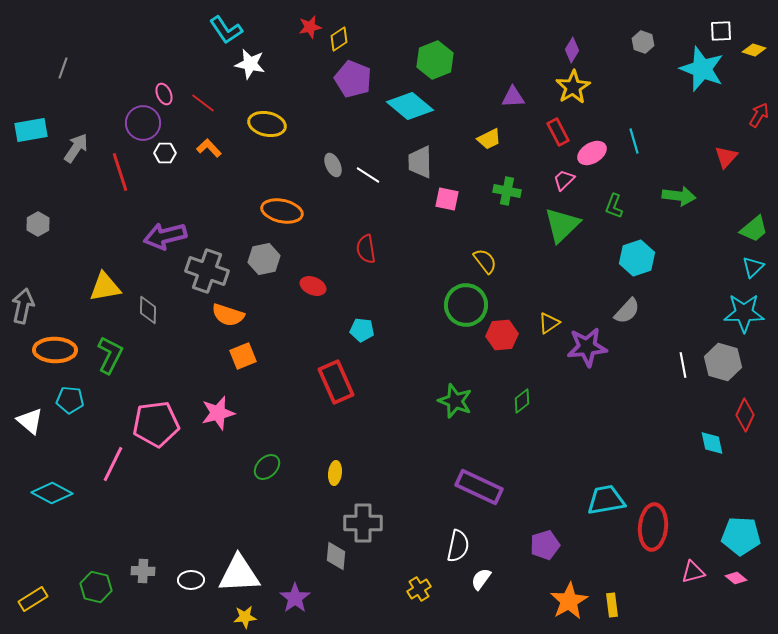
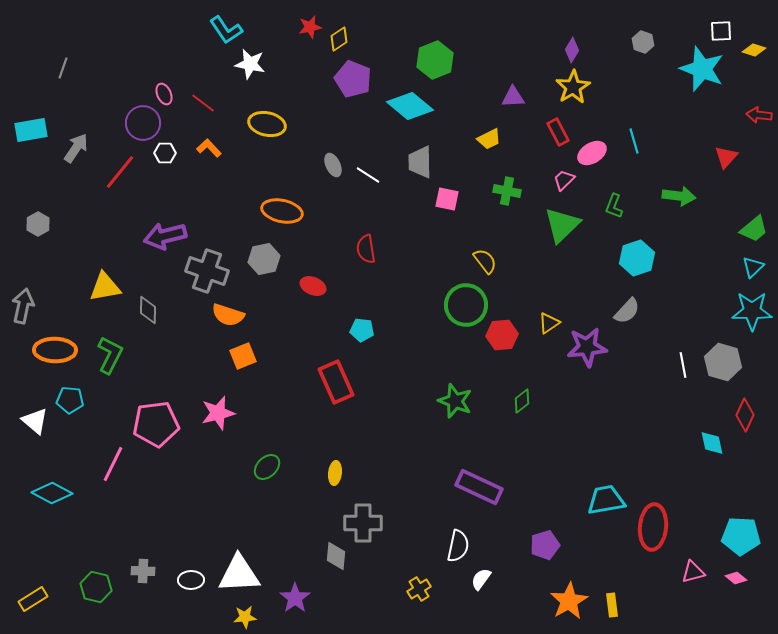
red arrow at (759, 115): rotated 115 degrees counterclockwise
red line at (120, 172): rotated 57 degrees clockwise
cyan star at (744, 313): moved 8 px right, 2 px up
white triangle at (30, 421): moved 5 px right
